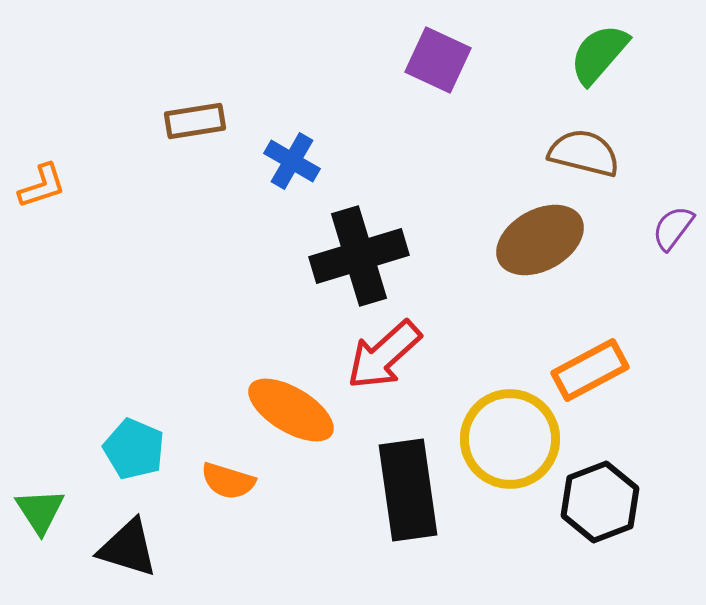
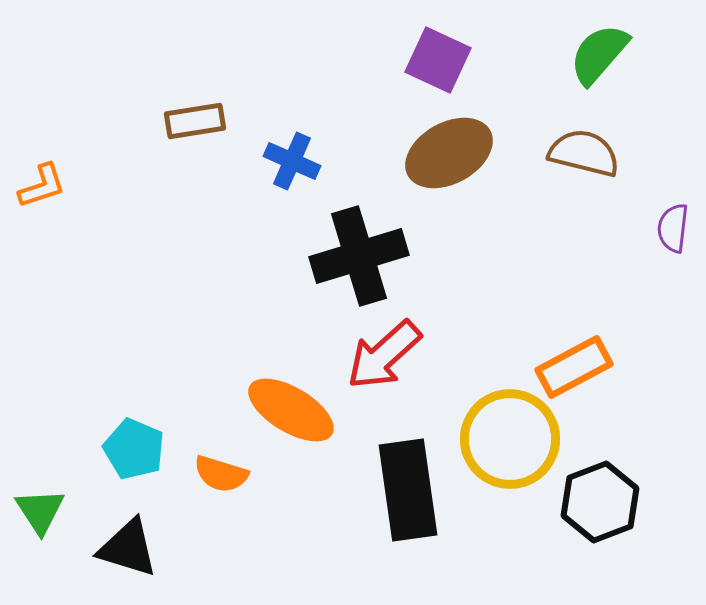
blue cross: rotated 6 degrees counterclockwise
purple semicircle: rotated 30 degrees counterclockwise
brown ellipse: moved 91 px left, 87 px up
orange rectangle: moved 16 px left, 3 px up
orange semicircle: moved 7 px left, 7 px up
